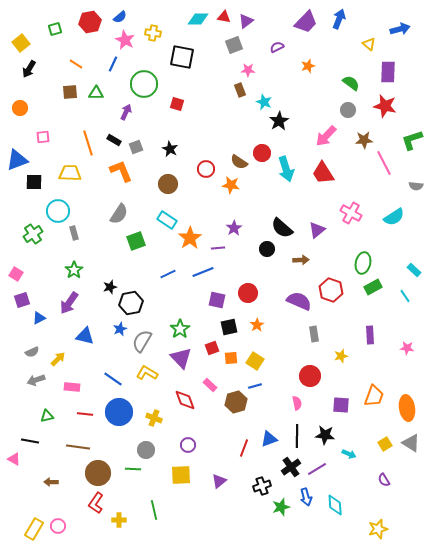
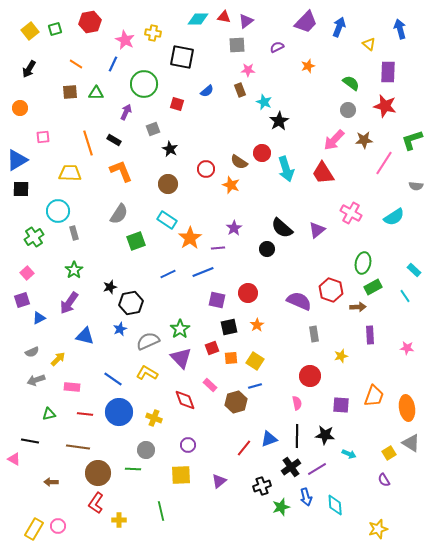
blue semicircle at (120, 17): moved 87 px right, 74 px down
blue arrow at (339, 19): moved 8 px down
blue arrow at (400, 29): rotated 90 degrees counterclockwise
yellow square at (21, 43): moved 9 px right, 12 px up
gray square at (234, 45): moved 3 px right; rotated 18 degrees clockwise
pink arrow at (326, 136): moved 8 px right, 4 px down
gray square at (136, 147): moved 17 px right, 18 px up
blue triangle at (17, 160): rotated 10 degrees counterclockwise
pink line at (384, 163): rotated 60 degrees clockwise
black square at (34, 182): moved 13 px left, 7 px down
orange star at (231, 185): rotated 12 degrees clockwise
green cross at (33, 234): moved 1 px right, 3 px down
brown arrow at (301, 260): moved 57 px right, 47 px down
pink square at (16, 274): moved 11 px right, 1 px up; rotated 16 degrees clockwise
gray semicircle at (142, 341): moved 6 px right; rotated 35 degrees clockwise
green triangle at (47, 416): moved 2 px right, 2 px up
yellow square at (385, 444): moved 4 px right, 9 px down
red line at (244, 448): rotated 18 degrees clockwise
green line at (154, 510): moved 7 px right, 1 px down
